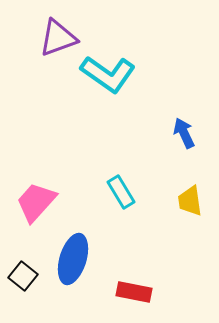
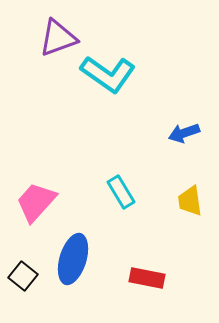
blue arrow: rotated 84 degrees counterclockwise
red rectangle: moved 13 px right, 14 px up
